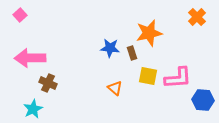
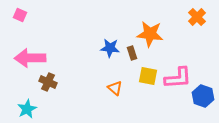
pink square: rotated 24 degrees counterclockwise
orange star: moved 1 px right, 1 px down; rotated 20 degrees clockwise
brown cross: moved 1 px up
blue hexagon: moved 4 px up; rotated 15 degrees clockwise
cyan star: moved 6 px left
